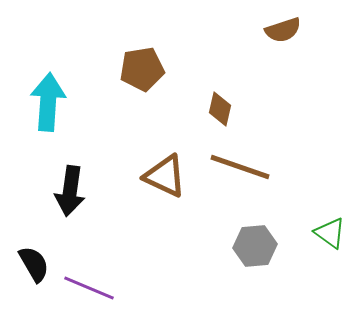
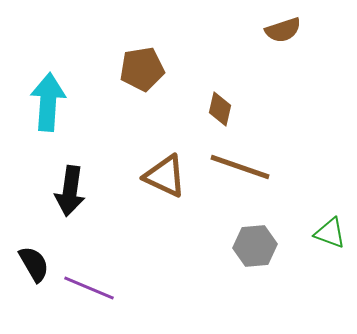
green triangle: rotated 16 degrees counterclockwise
